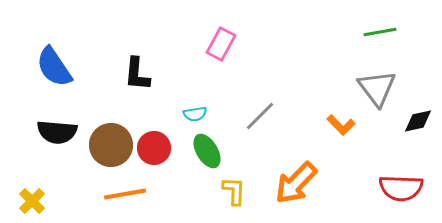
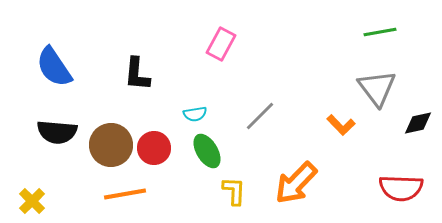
black diamond: moved 2 px down
